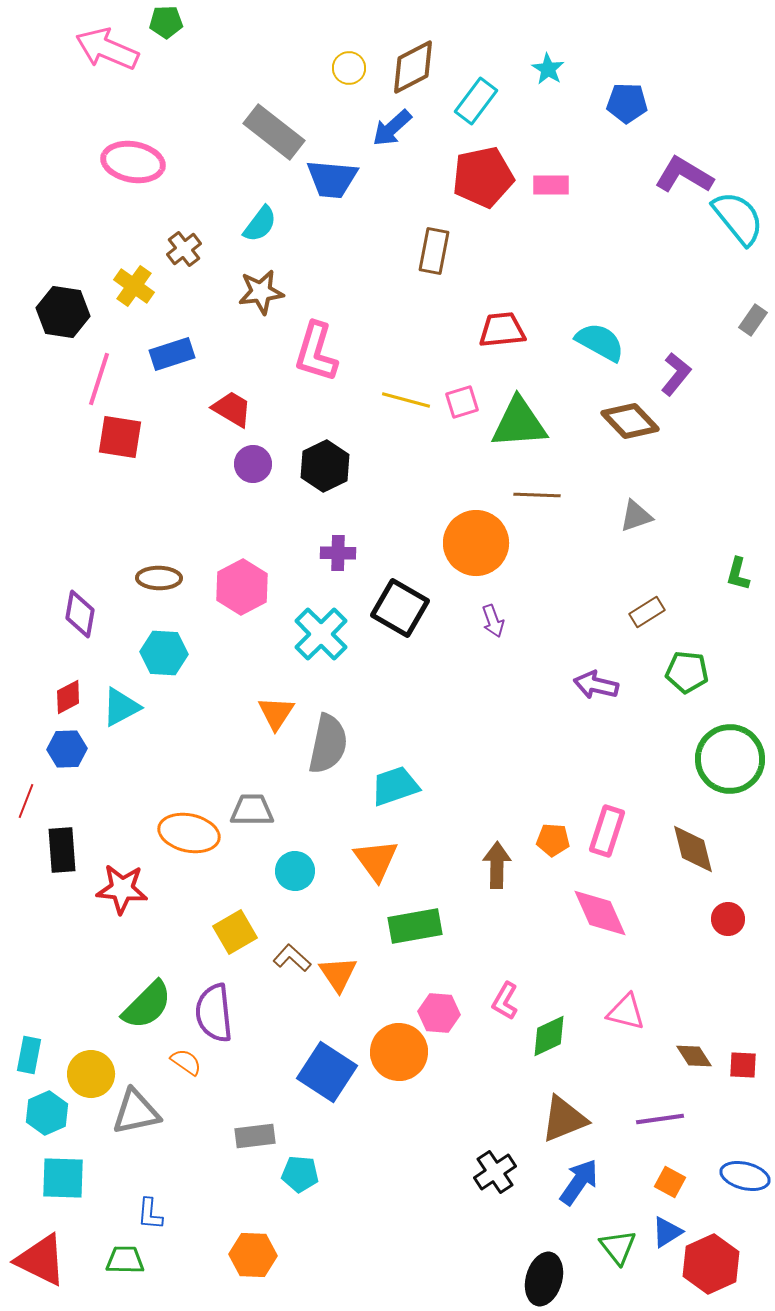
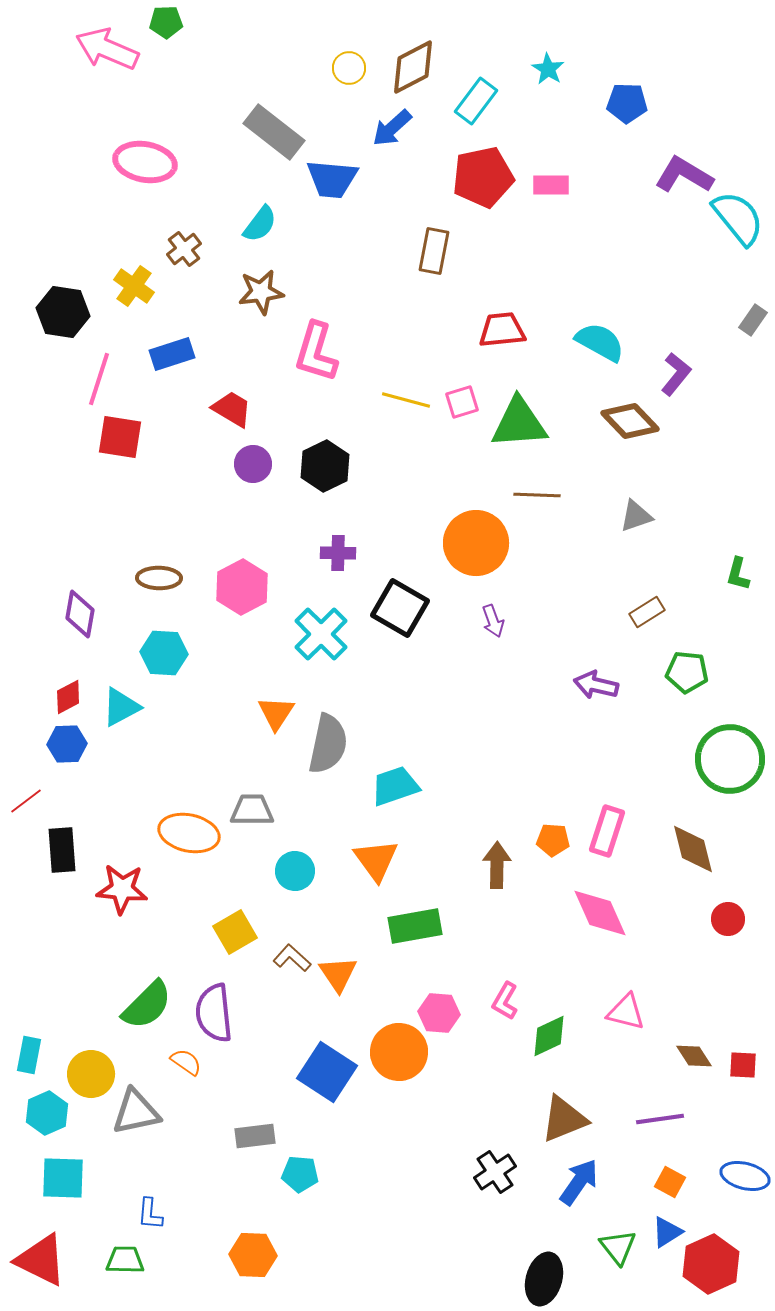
pink ellipse at (133, 162): moved 12 px right
blue hexagon at (67, 749): moved 5 px up
red line at (26, 801): rotated 32 degrees clockwise
